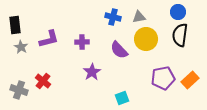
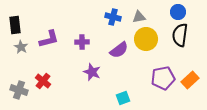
purple semicircle: rotated 84 degrees counterclockwise
purple star: rotated 18 degrees counterclockwise
cyan square: moved 1 px right
